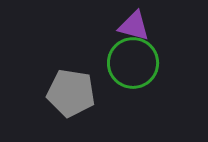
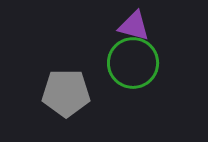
gray pentagon: moved 5 px left; rotated 9 degrees counterclockwise
